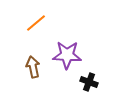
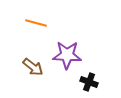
orange line: rotated 55 degrees clockwise
brown arrow: rotated 140 degrees clockwise
